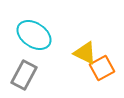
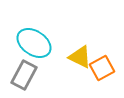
cyan ellipse: moved 8 px down
yellow triangle: moved 5 px left, 4 px down
